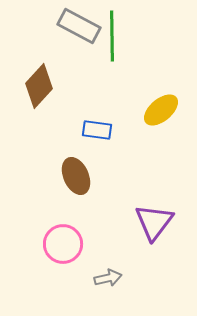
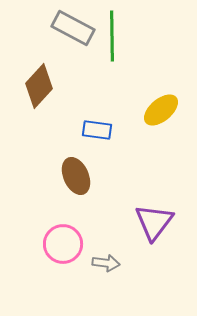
gray rectangle: moved 6 px left, 2 px down
gray arrow: moved 2 px left, 15 px up; rotated 20 degrees clockwise
